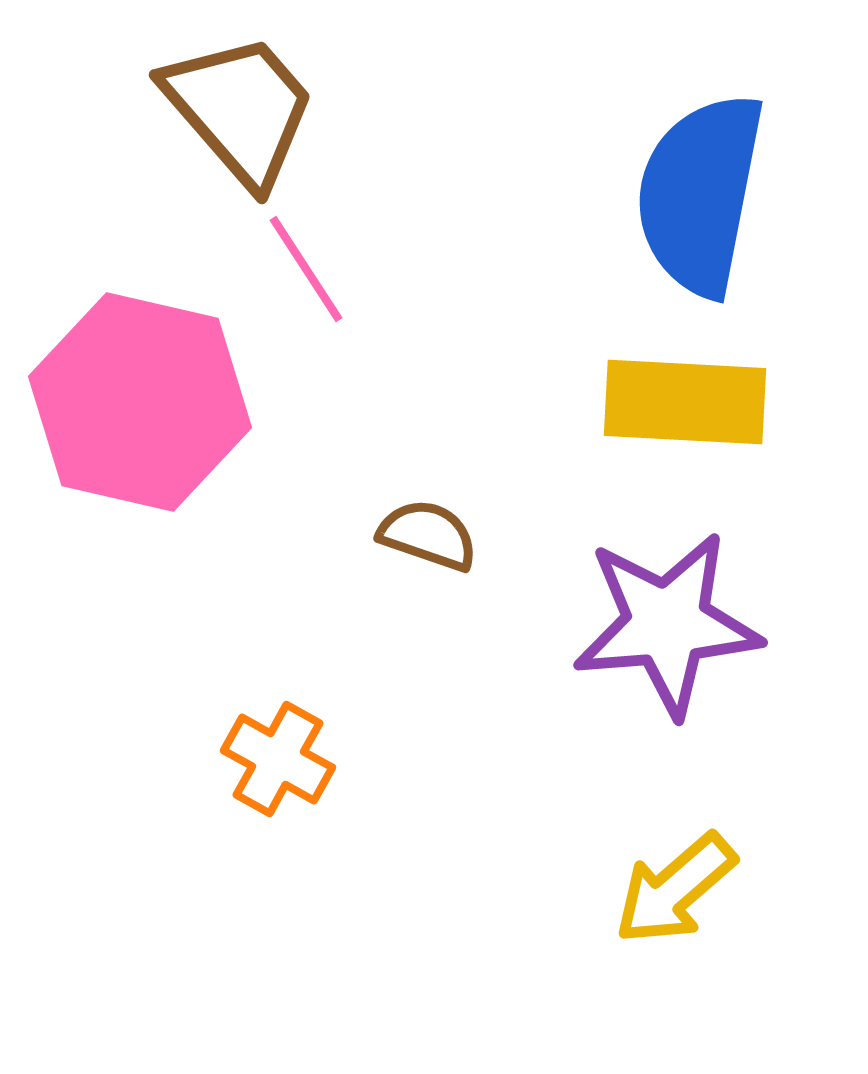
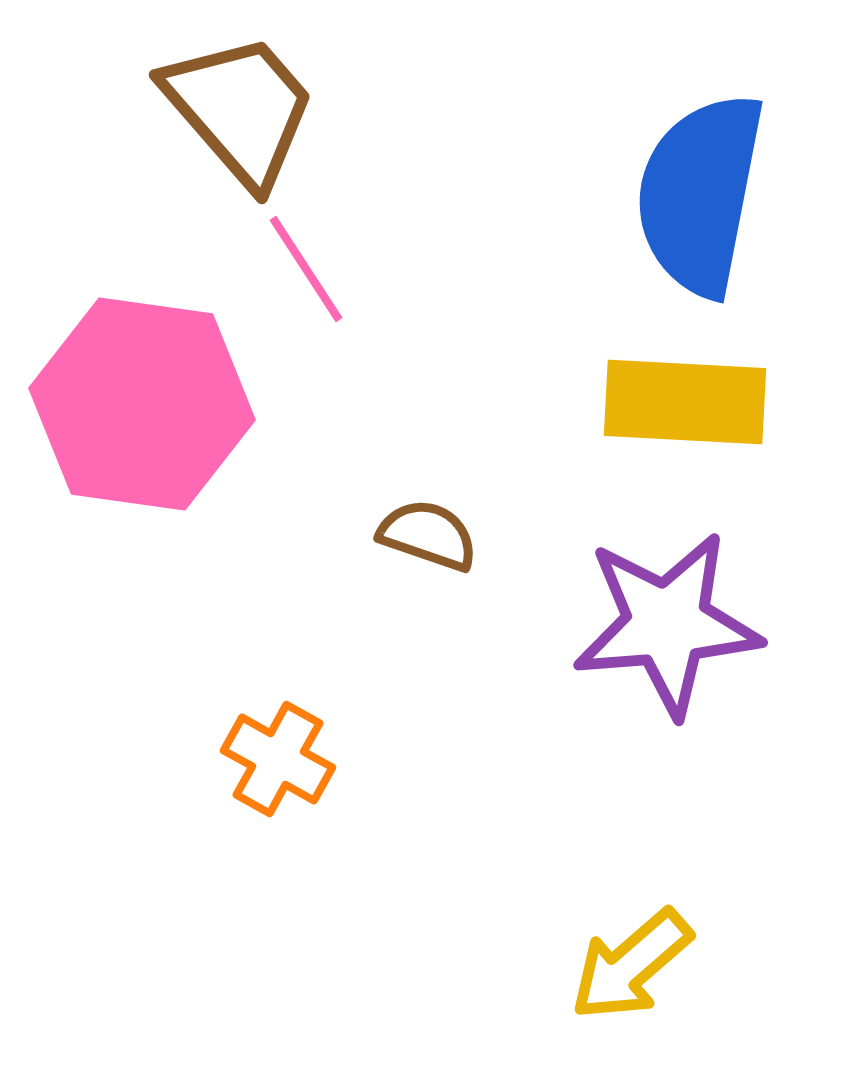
pink hexagon: moved 2 px right, 2 px down; rotated 5 degrees counterclockwise
yellow arrow: moved 44 px left, 76 px down
